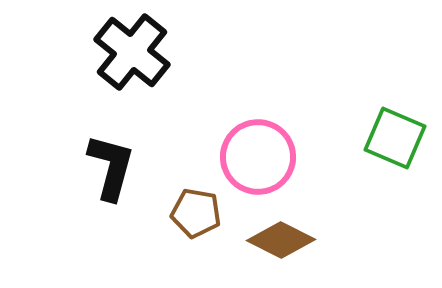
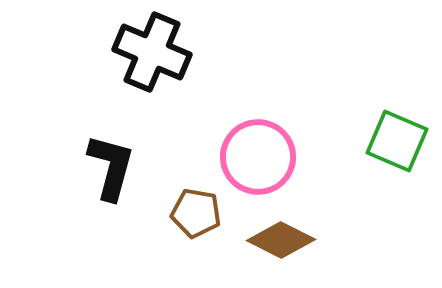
black cross: moved 20 px right; rotated 16 degrees counterclockwise
green square: moved 2 px right, 3 px down
